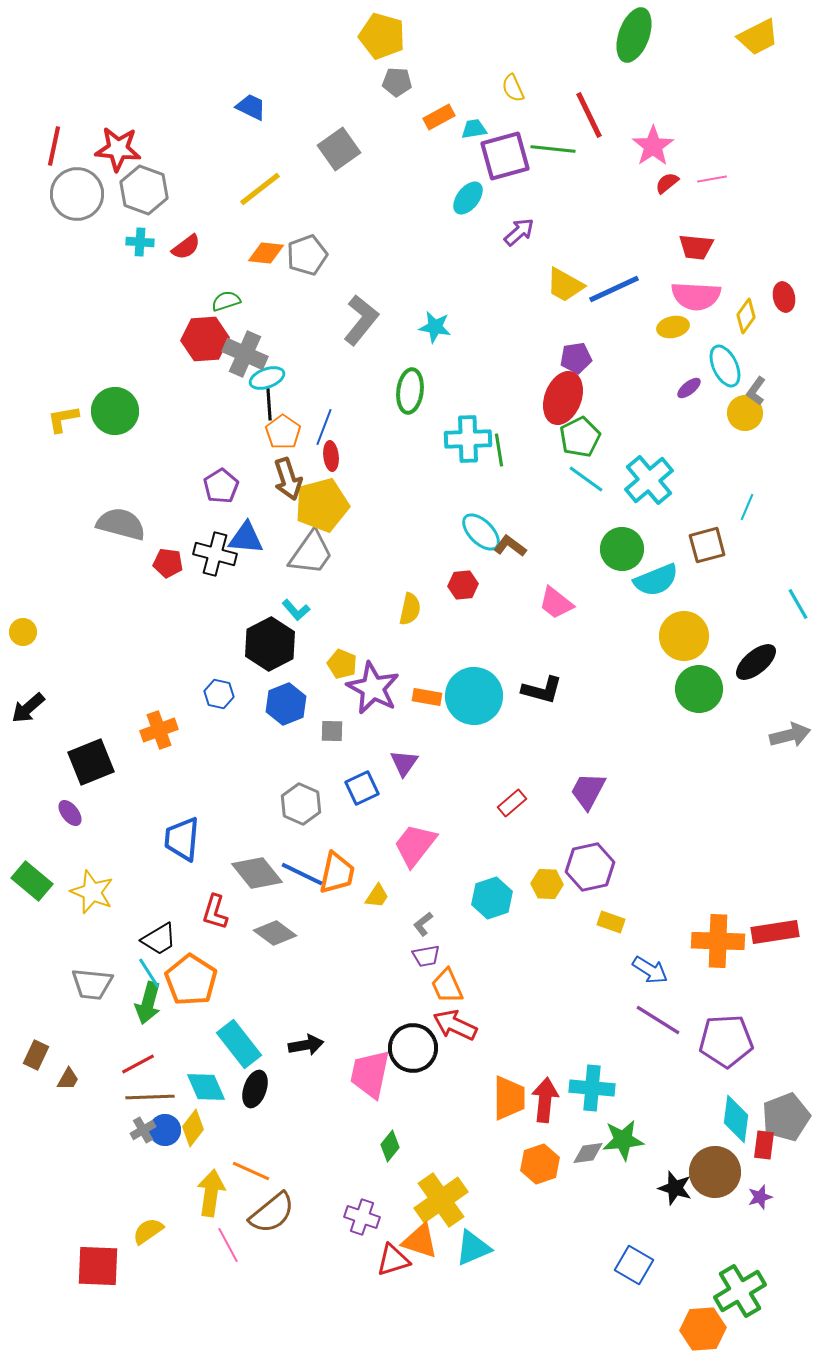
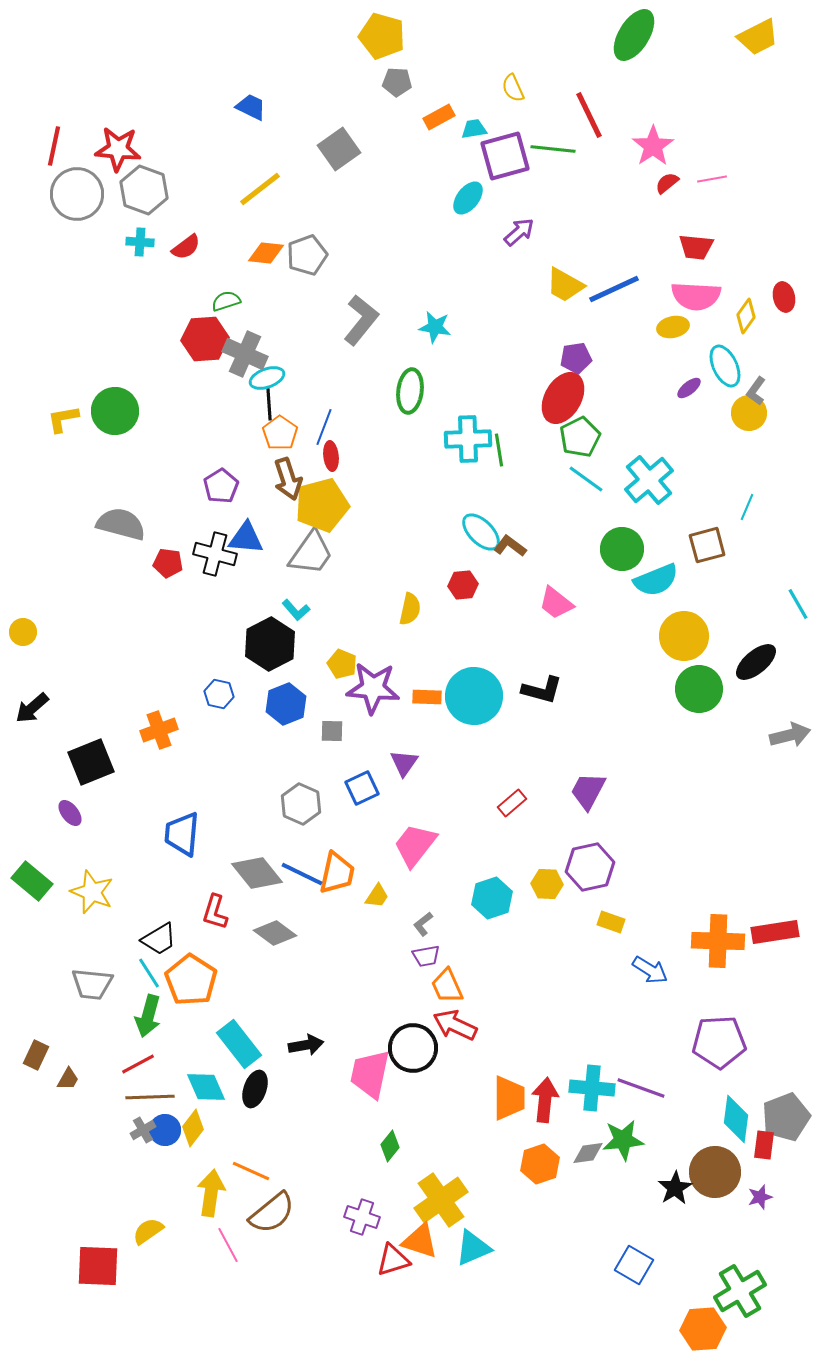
green ellipse at (634, 35): rotated 12 degrees clockwise
red ellipse at (563, 398): rotated 9 degrees clockwise
yellow circle at (745, 413): moved 4 px right
orange pentagon at (283, 432): moved 3 px left, 1 px down
purple star at (373, 688): rotated 22 degrees counterclockwise
orange rectangle at (427, 697): rotated 8 degrees counterclockwise
black arrow at (28, 708): moved 4 px right
blue trapezoid at (182, 839): moved 5 px up
green arrow at (148, 1003): moved 13 px down
purple line at (658, 1020): moved 17 px left, 68 px down; rotated 12 degrees counterclockwise
purple pentagon at (726, 1041): moved 7 px left, 1 px down
black star at (675, 1188): rotated 24 degrees clockwise
